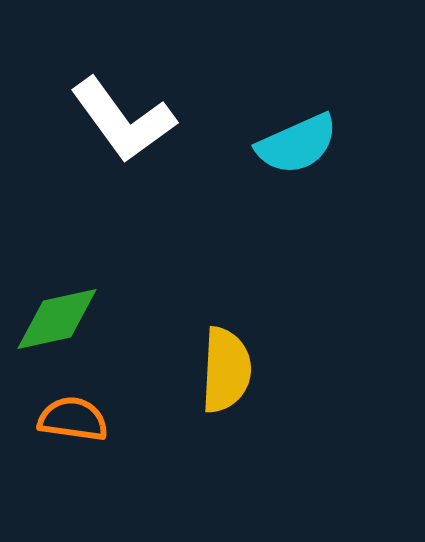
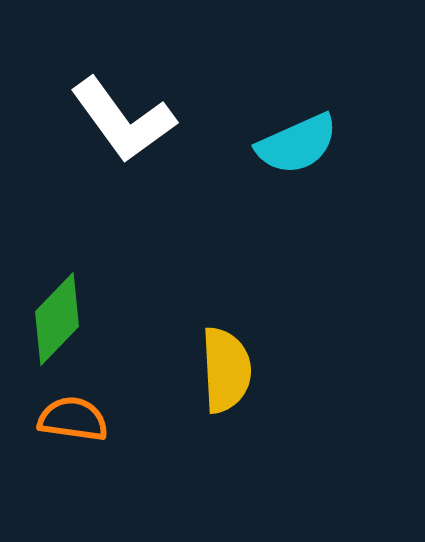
green diamond: rotated 34 degrees counterclockwise
yellow semicircle: rotated 6 degrees counterclockwise
